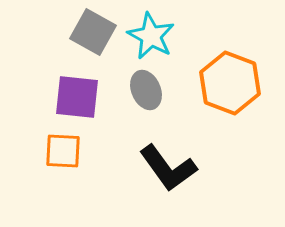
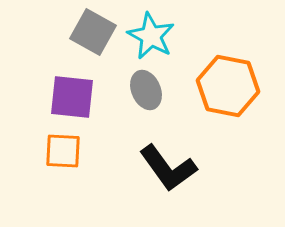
orange hexagon: moved 2 px left, 3 px down; rotated 10 degrees counterclockwise
purple square: moved 5 px left
